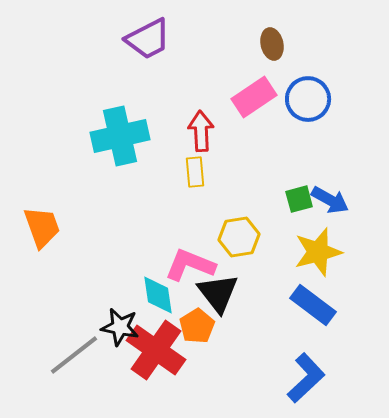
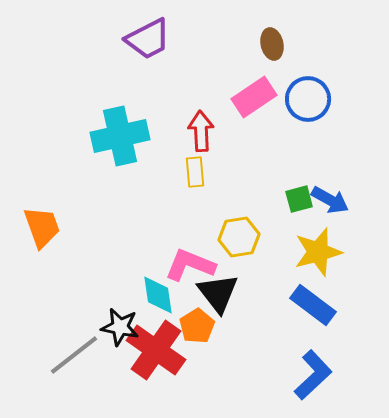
blue L-shape: moved 7 px right, 3 px up
